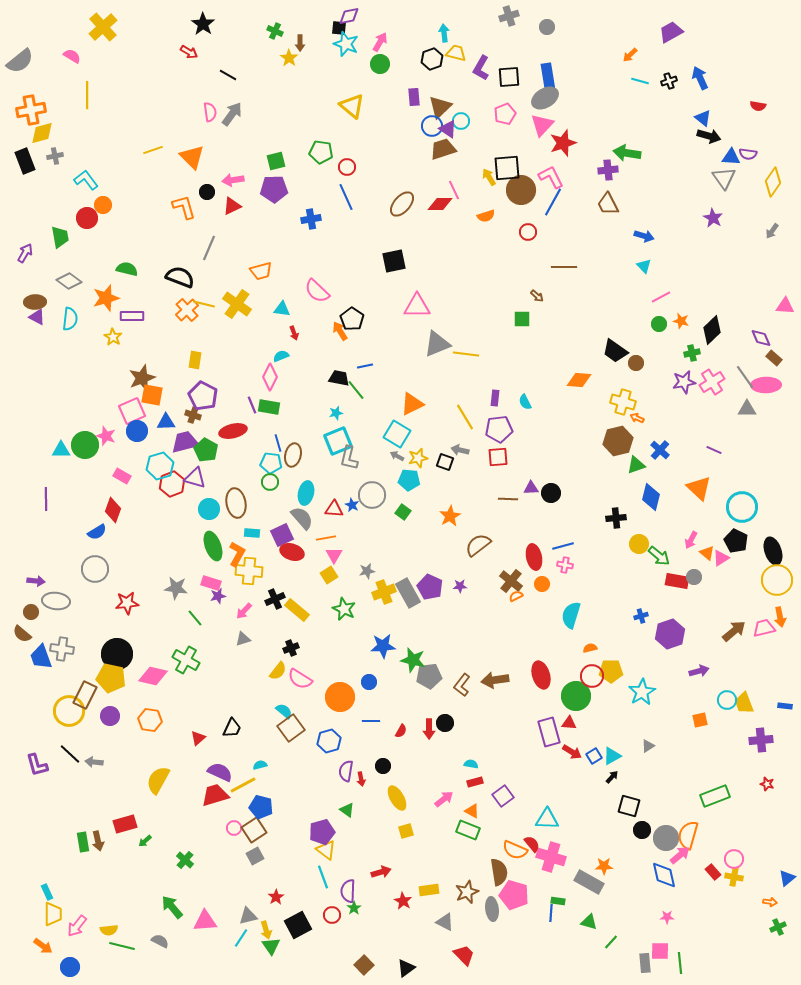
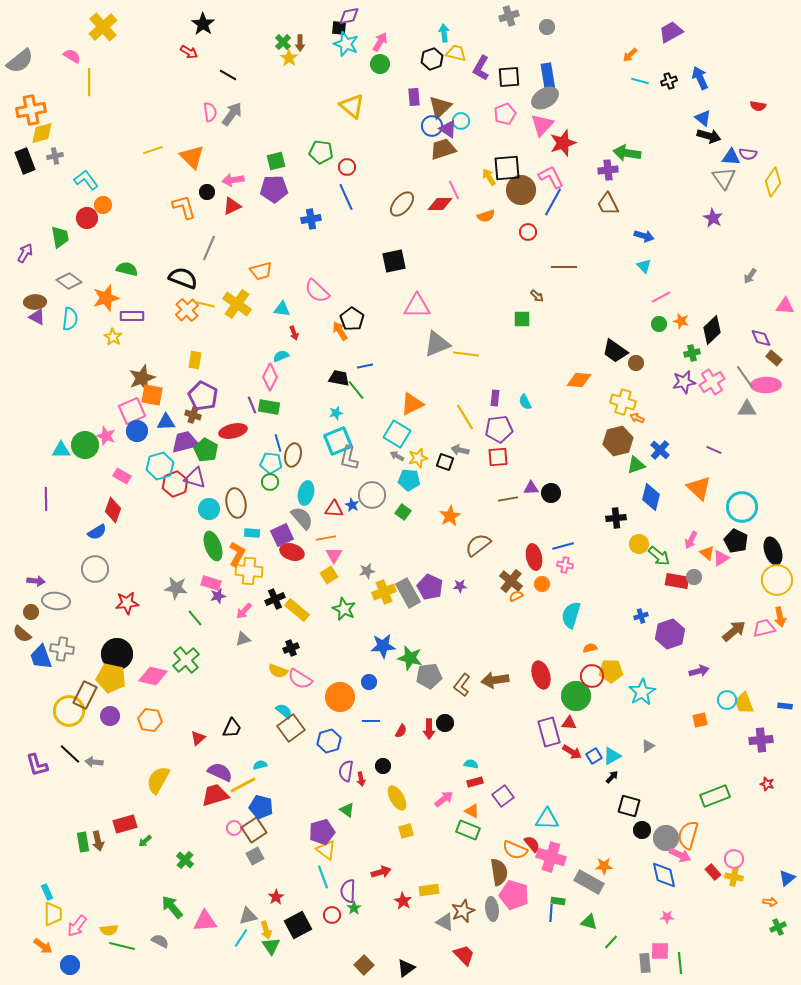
green cross at (275, 31): moved 8 px right, 11 px down; rotated 21 degrees clockwise
yellow line at (87, 95): moved 2 px right, 13 px up
gray arrow at (772, 231): moved 22 px left, 45 px down
black semicircle at (180, 277): moved 3 px right, 1 px down
red hexagon at (172, 484): moved 3 px right
brown line at (508, 499): rotated 12 degrees counterclockwise
green cross at (186, 660): rotated 20 degrees clockwise
green star at (413, 660): moved 3 px left, 2 px up
yellow semicircle at (278, 671): rotated 72 degrees clockwise
pink arrow at (680, 855): rotated 65 degrees clockwise
brown star at (467, 892): moved 4 px left, 19 px down
blue circle at (70, 967): moved 2 px up
